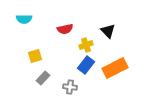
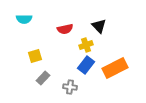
black triangle: moved 9 px left, 5 px up
